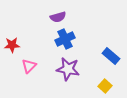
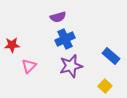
purple star: moved 3 px right, 3 px up; rotated 25 degrees counterclockwise
